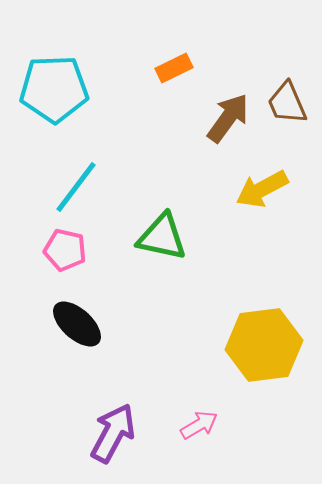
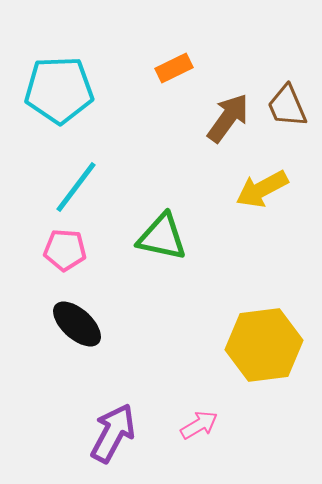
cyan pentagon: moved 5 px right, 1 px down
brown trapezoid: moved 3 px down
pink pentagon: rotated 9 degrees counterclockwise
